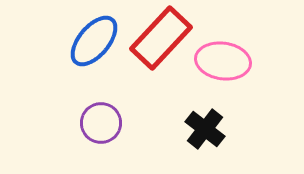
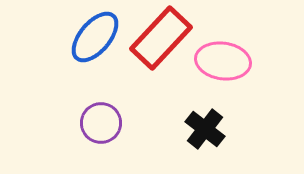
blue ellipse: moved 1 px right, 4 px up
